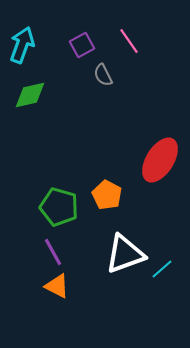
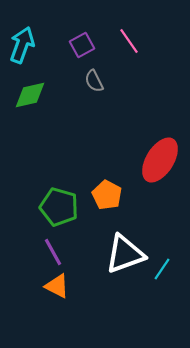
gray semicircle: moved 9 px left, 6 px down
cyan line: rotated 15 degrees counterclockwise
